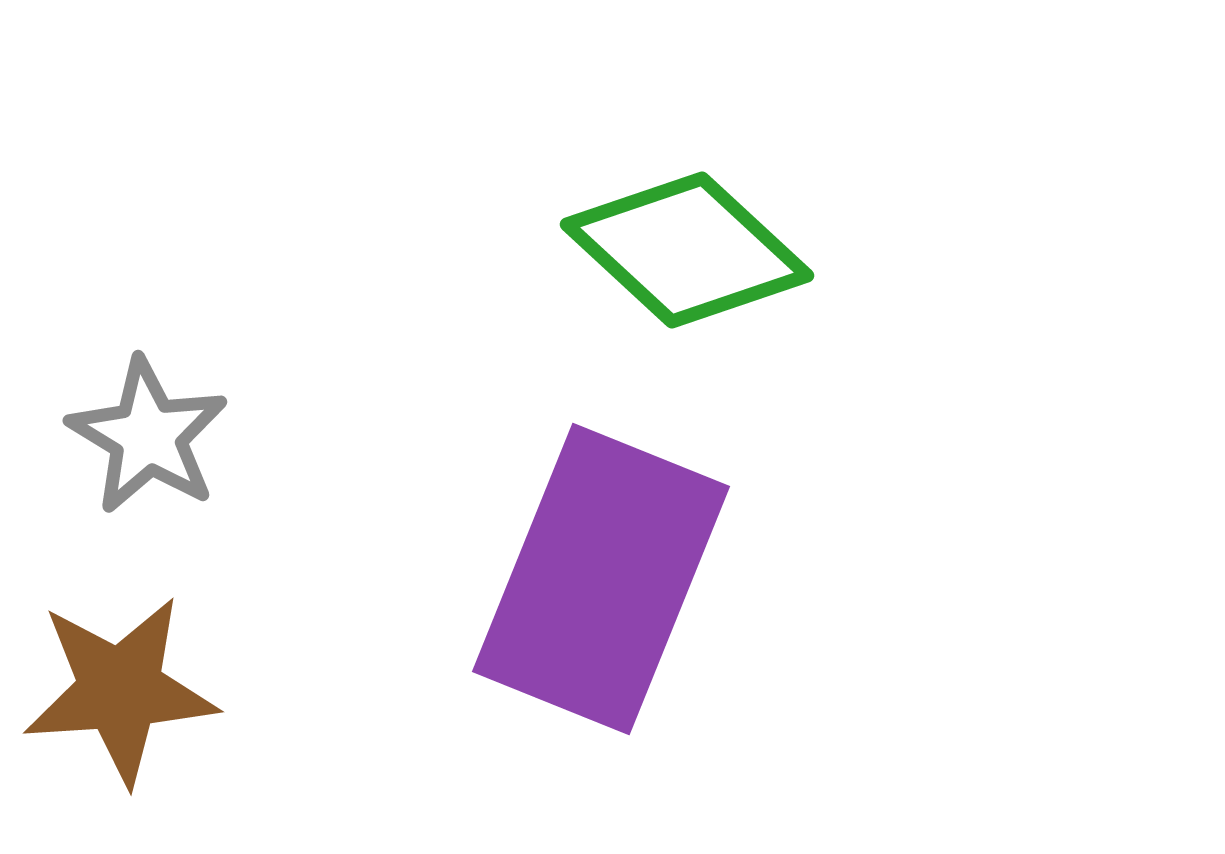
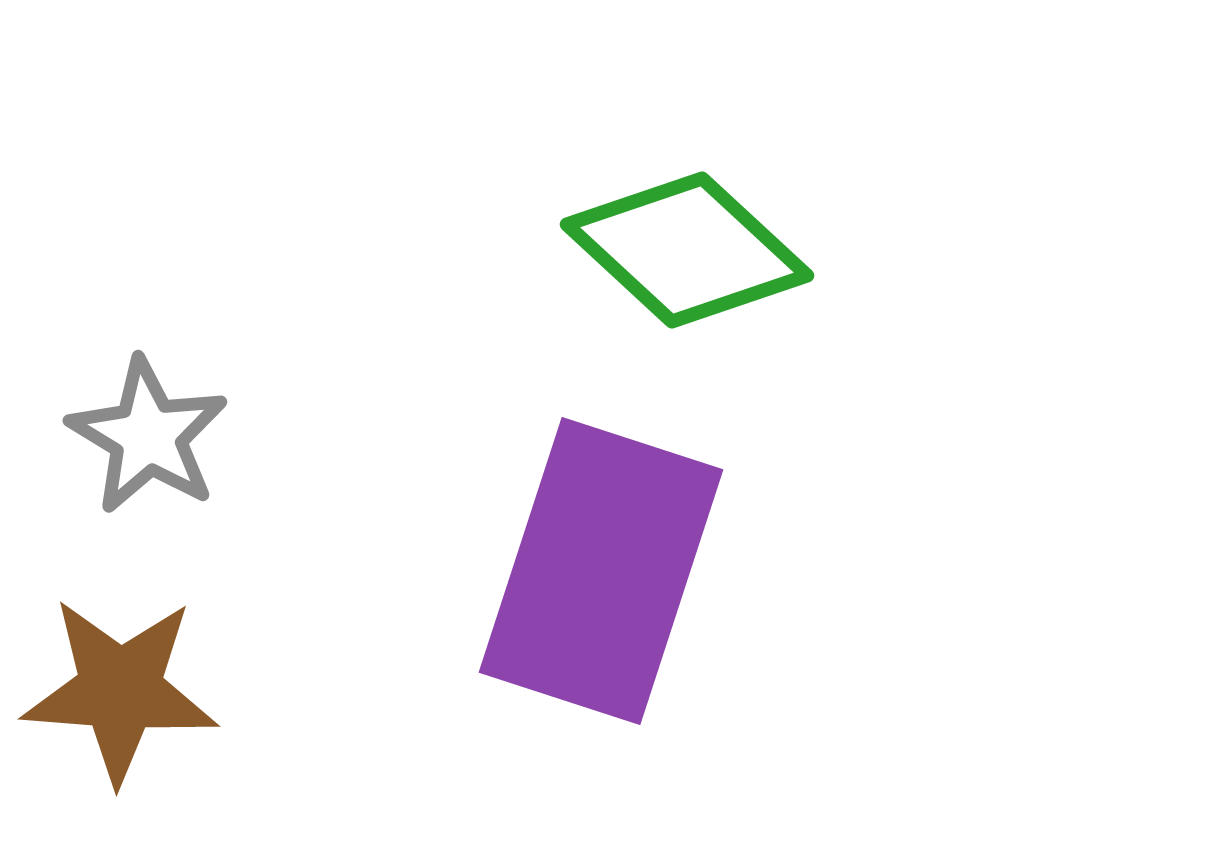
purple rectangle: moved 8 px up; rotated 4 degrees counterclockwise
brown star: rotated 8 degrees clockwise
